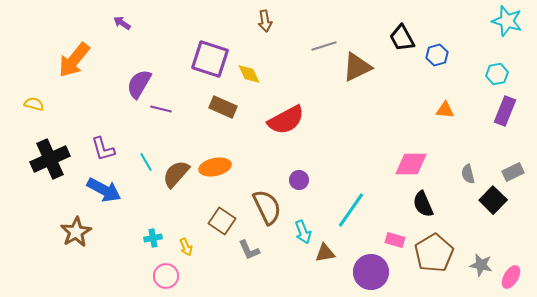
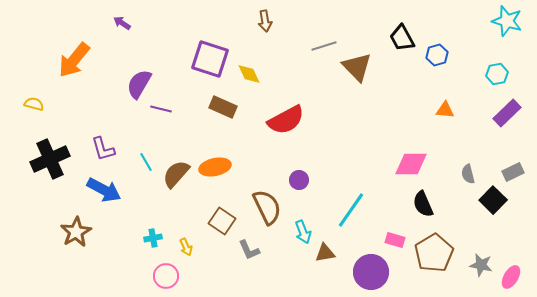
brown triangle at (357, 67): rotated 48 degrees counterclockwise
purple rectangle at (505, 111): moved 2 px right, 2 px down; rotated 24 degrees clockwise
